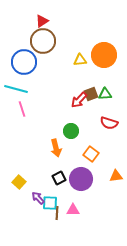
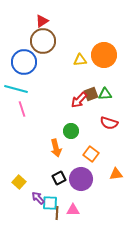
orange triangle: moved 2 px up
